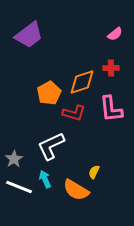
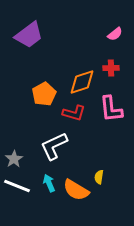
orange pentagon: moved 5 px left, 1 px down
white L-shape: moved 3 px right
yellow semicircle: moved 5 px right, 5 px down; rotated 16 degrees counterclockwise
cyan arrow: moved 4 px right, 4 px down
white line: moved 2 px left, 1 px up
